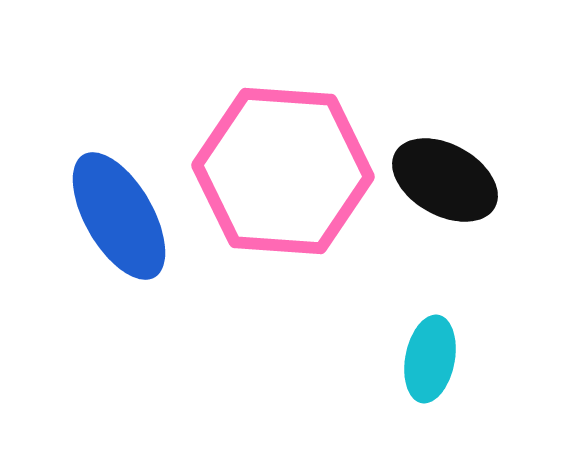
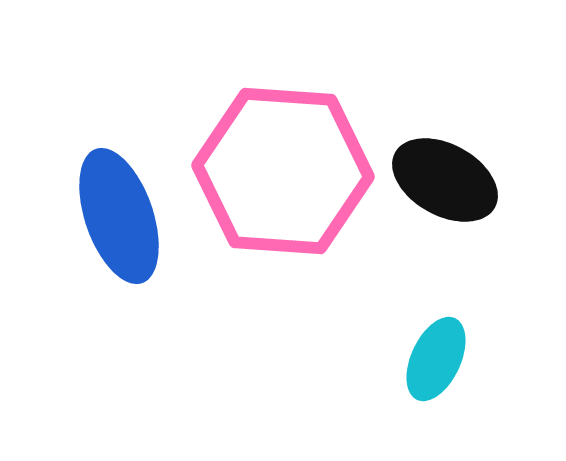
blue ellipse: rotated 11 degrees clockwise
cyan ellipse: moved 6 px right; rotated 14 degrees clockwise
